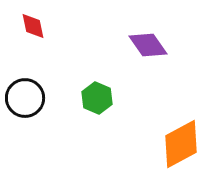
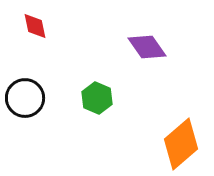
red diamond: moved 2 px right
purple diamond: moved 1 px left, 2 px down
orange diamond: rotated 12 degrees counterclockwise
